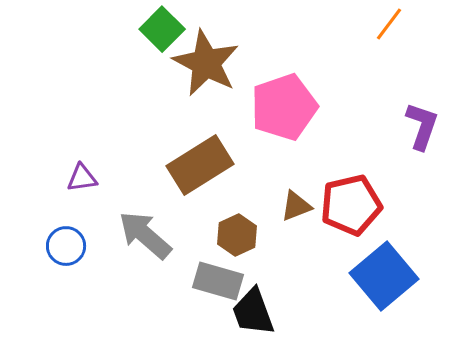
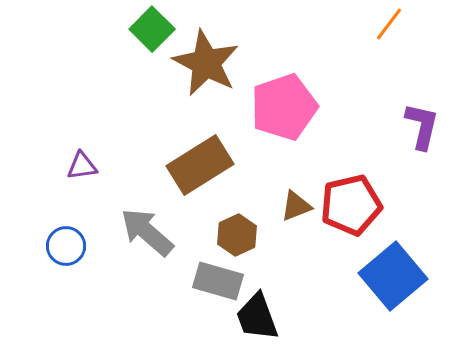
green square: moved 10 px left
purple L-shape: rotated 6 degrees counterclockwise
purple triangle: moved 12 px up
gray arrow: moved 2 px right, 3 px up
blue square: moved 9 px right
black trapezoid: moved 4 px right, 5 px down
